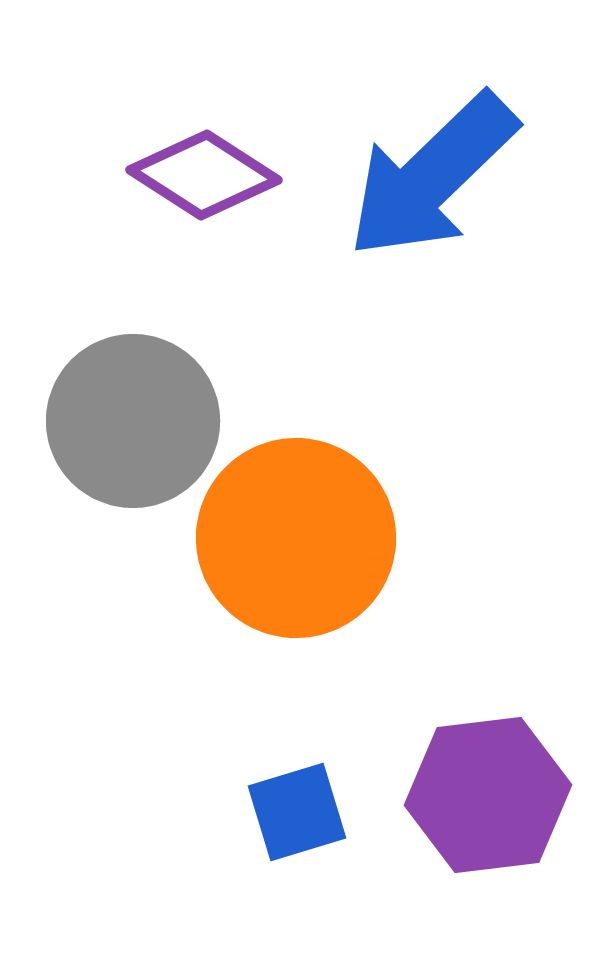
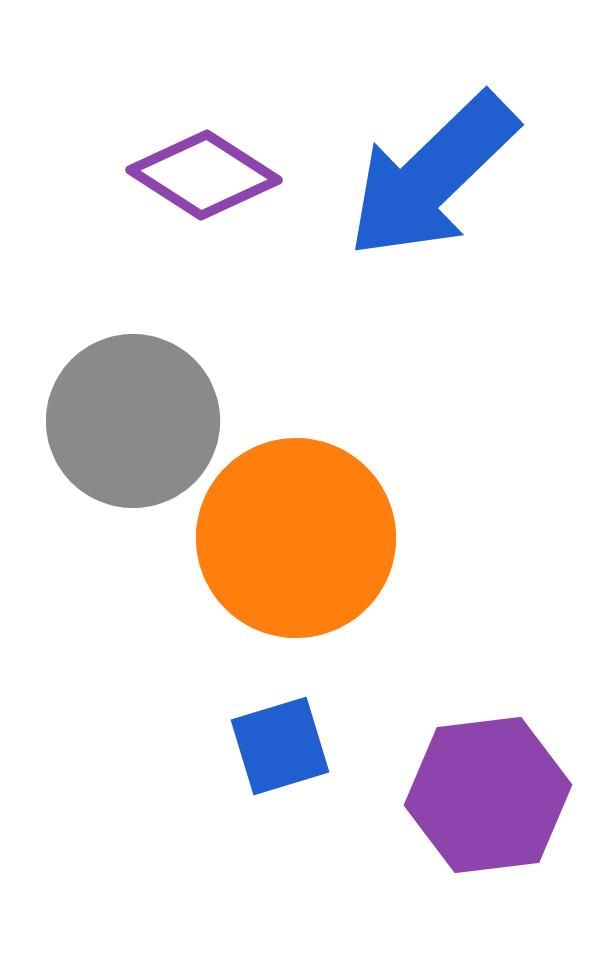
blue square: moved 17 px left, 66 px up
